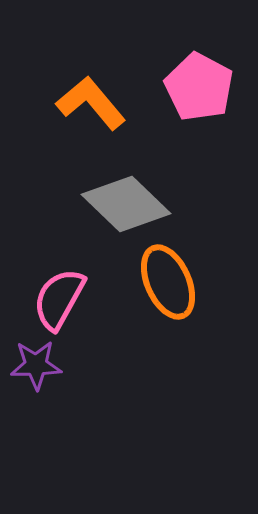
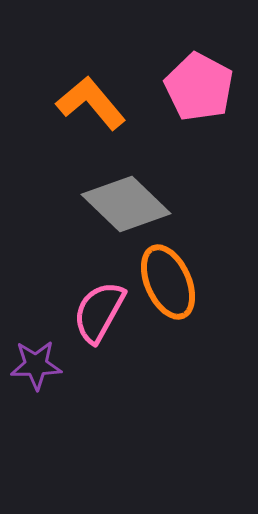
pink semicircle: moved 40 px right, 13 px down
